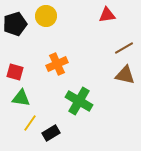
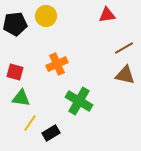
black pentagon: rotated 10 degrees clockwise
